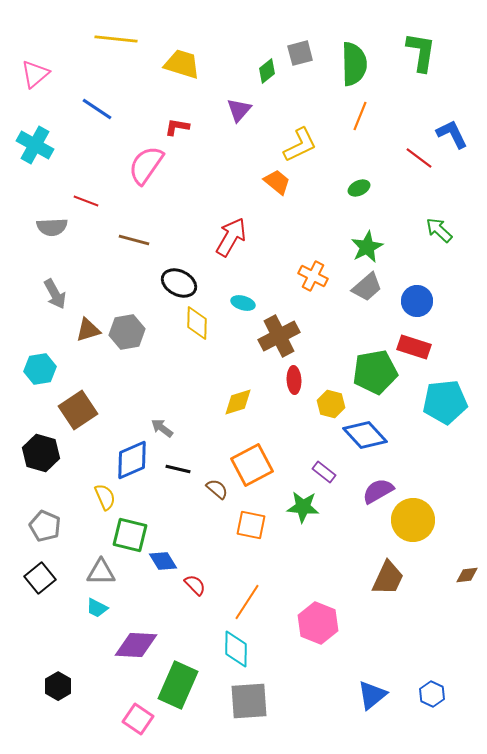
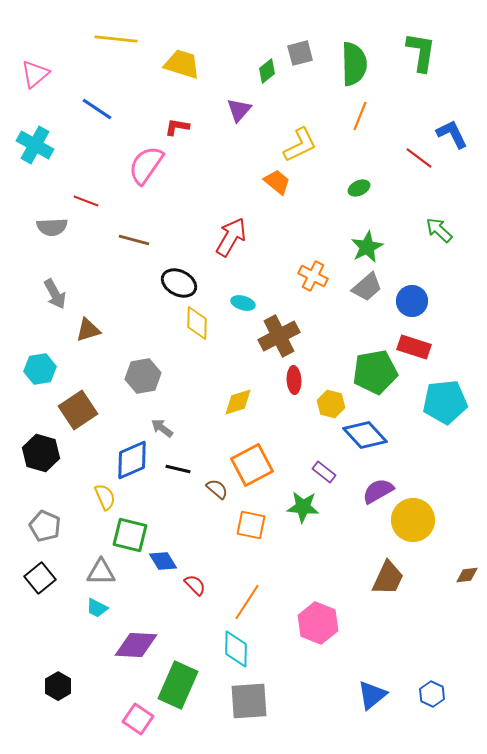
blue circle at (417, 301): moved 5 px left
gray hexagon at (127, 332): moved 16 px right, 44 px down
